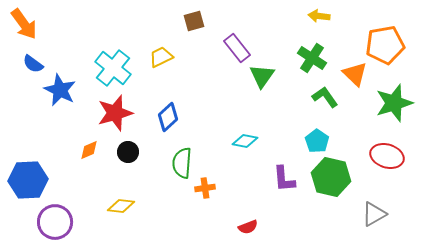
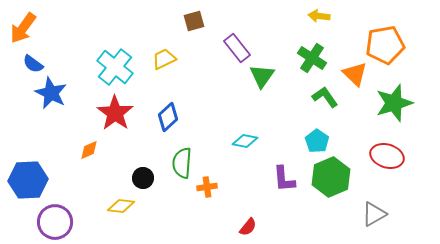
orange arrow: moved 1 px left, 4 px down; rotated 72 degrees clockwise
yellow trapezoid: moved 3 px right, 2 px down
cyan cross: moved 2 px right, 1 px up
blue star: moved 9 px left, 3 px down
red star: rotated 21 degrees counterclockwise
black circle: moved 15 px right, 26 px down
green hexagon: rotated 24 degrees clockwise
orange cross: moved 2 px right, 1 px up
red semicircle: rotated 30 degrees counterclockwise
